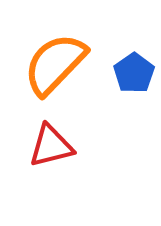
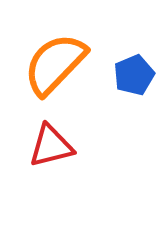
blue pentagon: moved 2 px down; rotated 12 degrees clockwise
